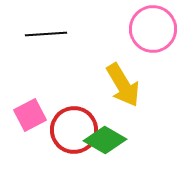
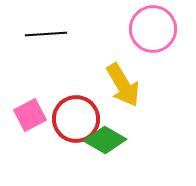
red circle: moved 2 px right, 11 px up
